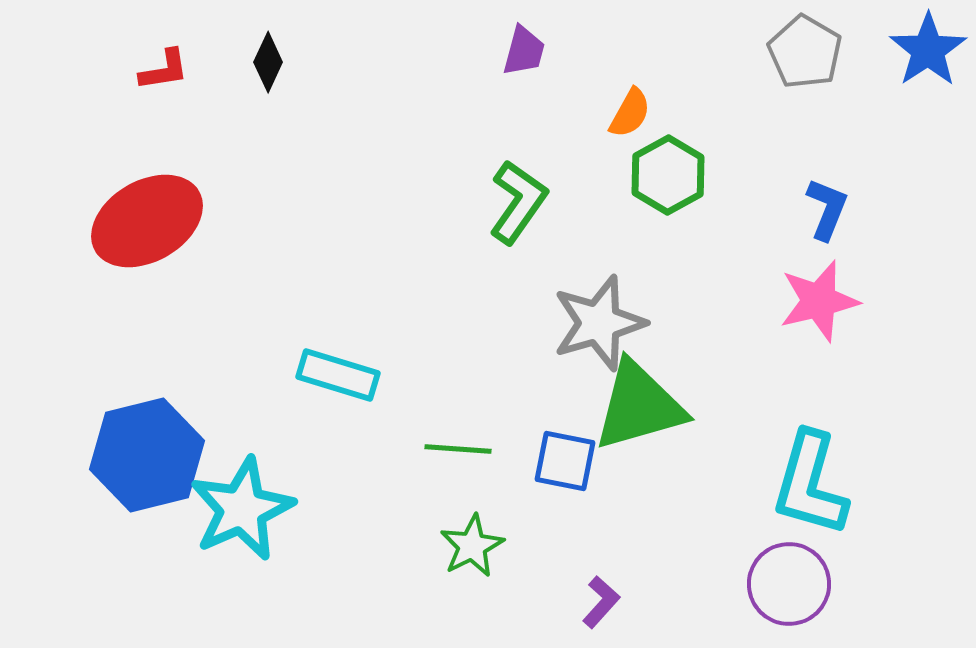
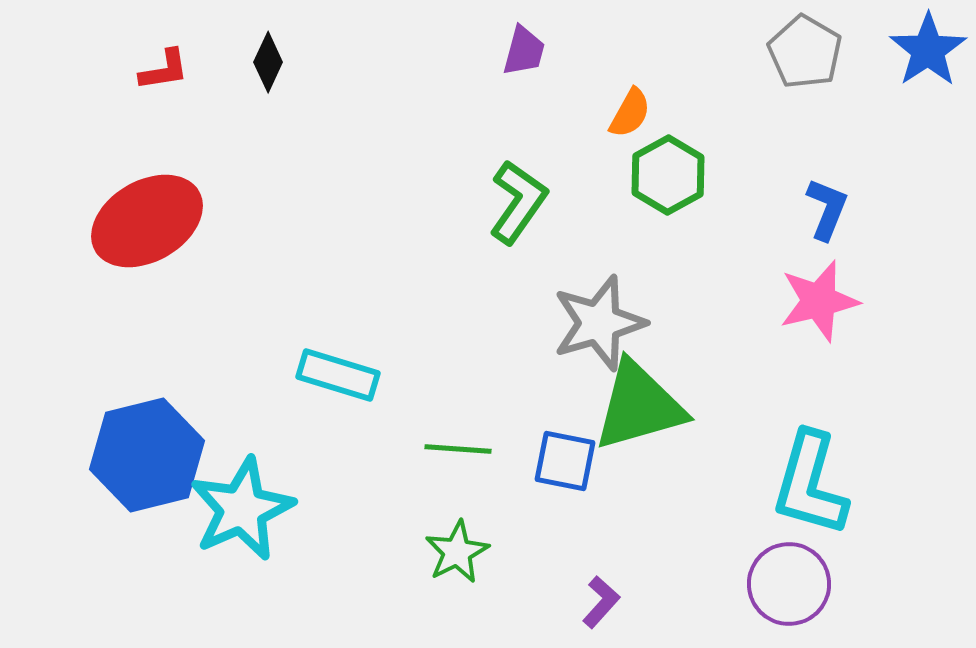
green star: moved 15 px left, 6 px down
